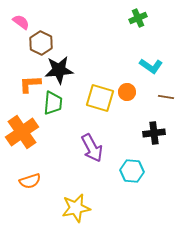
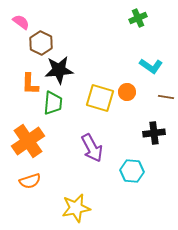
orange L-shape: rotated 85 degrees counterclockwise
orange cross: moved 6 px right, 9 px down
